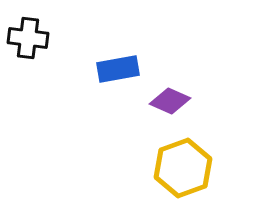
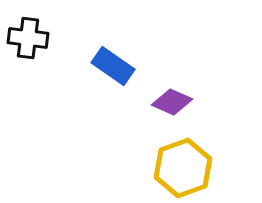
blue rectangle: moved 5 px left, 3 px up; rotated 45 degrees clockwise
purple diamond: moved 2 px right, 1 px down
